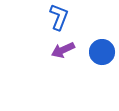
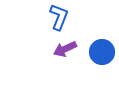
purple arrow: moved 2 px right, 1 px up
